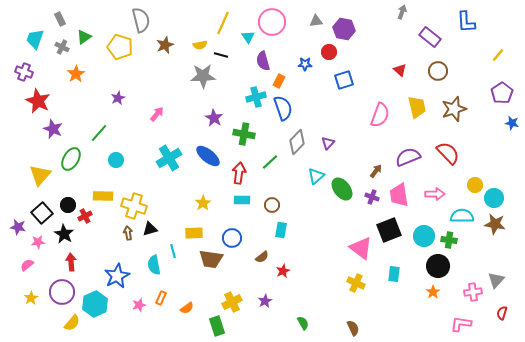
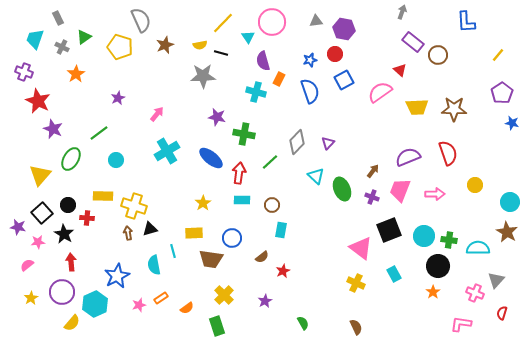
gray rectangle at (60, 19): moved 2 px left, 1 px up
gray semicircle at (141, 20): rotated 10 degrees counterclockwise
yellow line at (223, 23): rotated 20 degrees clockwise
purple rectangle at (430, 37): moved 17 px left, 5 px down
red circle at (329, 52): moved 6 px right, 2 px down
black line at (221, 55): moved 2 px up
blue star at (305, 64): moved 5 px right, 4 px up; rotated 16 degrees counterclockwise
brown circle at (438, 71): moved 16 px up
blue square at (344, 80): rotated 12 degrees counterclockwise
orange rectangle at (279, 81): moved 2 px up
cyan cross at (256, 97): moved 5 px up; rotated 30 degrees clockwise
yellow trapezoid at (417, 107): rotated 100 degrees clockwise
blue semicircle at (283, 108): moved 27 px right, 17 px up
brown star at (454, 109): rotated 20 degrees clockwise
pink semicircle at (380, 115): moved 23 px up; rotated 145 degrees counterclockwise
purple star at (214, 118): moved 3 px right, 1 px up; rotated 18 degrees counterclockwise
green line at (99, 133): rotated 12 degrees clockwise
red semicircle at (448, 153): rotated 25 degrees clockwise
blue ellipse at (208, 156): moved 3 px right, 2 px down
cyan cross at (169, 158): moved 2 px left, 7 px up
brown arrow at (376, 171): moved 3 px left
cyan triangle at (316, 176): rotated 36 degrees counterclockwise
green ellipse at (342, 189): rotated 15 degrees clockwise
pink trapezoid at (399, 195): moved 1 px right, 5 px up; rotated 30 degrees clockwise
cyan circle at (494, 198): moved 16 px right, 4 px down
red cross at (85, 216): moved 2 px right, 2 px down; rotated 32 degrees clockwise
cyan semicircle at (462, 216): moved 16 px right, 32 px down
brown star at (495, 224): moved 12 px right, 8 px down; rotated 20 degrees clockwise
cyan rectangle at (394, 274): rotated 35 degrees counterclockwise
pink cross at (473, 292): moved 2 px right, 1 px down; rotated 30 degrees clockwise
orange rectangle at (161, 298): rotated 32 degrees clockwise
yellow cross at (232, 302): moved 8 px left, 7 px up; rotated 18 degrees counterclockwise
brown semicircle at (353, 328): moved 3 px right, 1 px up
